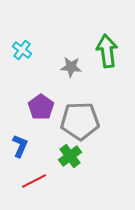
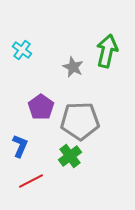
green arrow: rotated 20 degrees clockwise
gray star: moved 2 px right; rotated 20 degrees clockwise
red line: moved 3 px left
